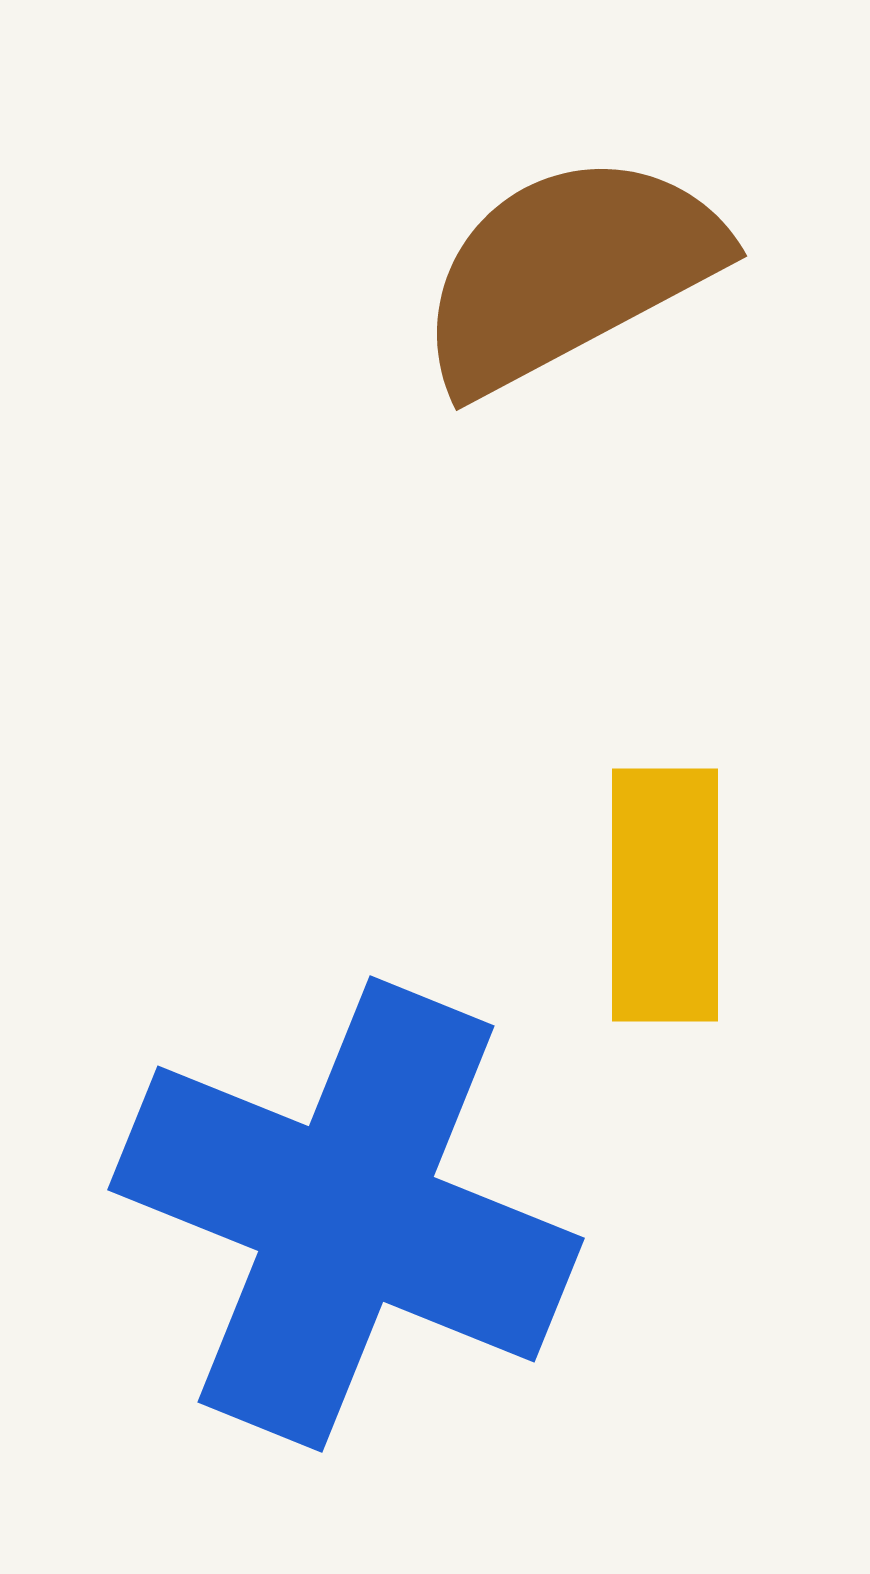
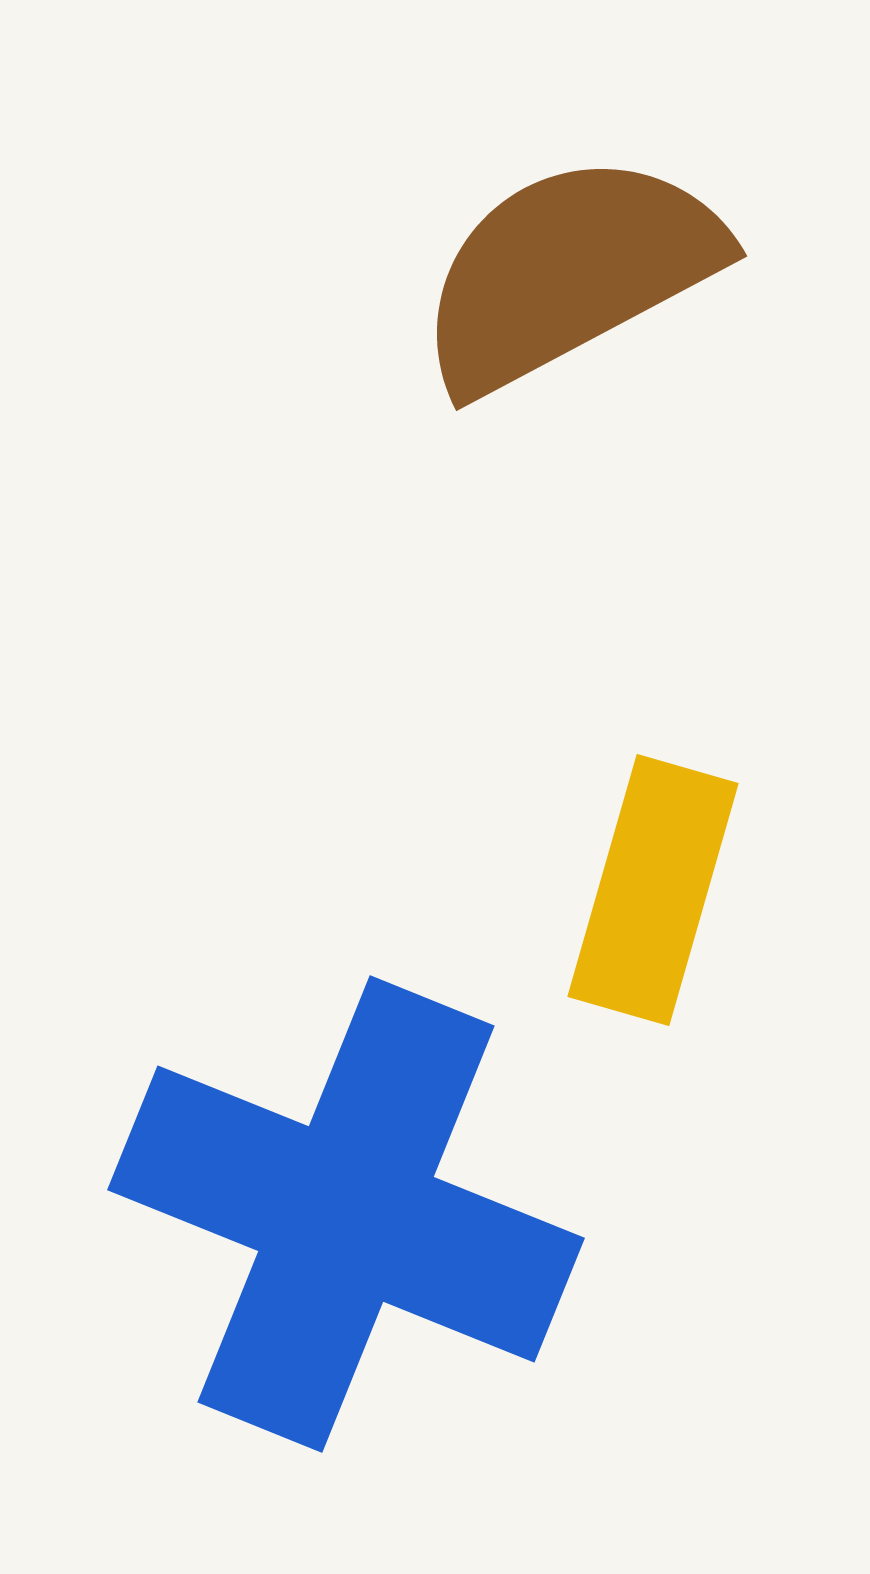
yellow rectangle: moved 12 px left, 5 px up; rotated 16 degrees clockwise
